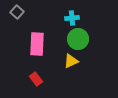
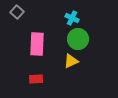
cyan cross: rotated 32 degrees clockwise
red rectangle: rotated 56 degrees counterclockwise
